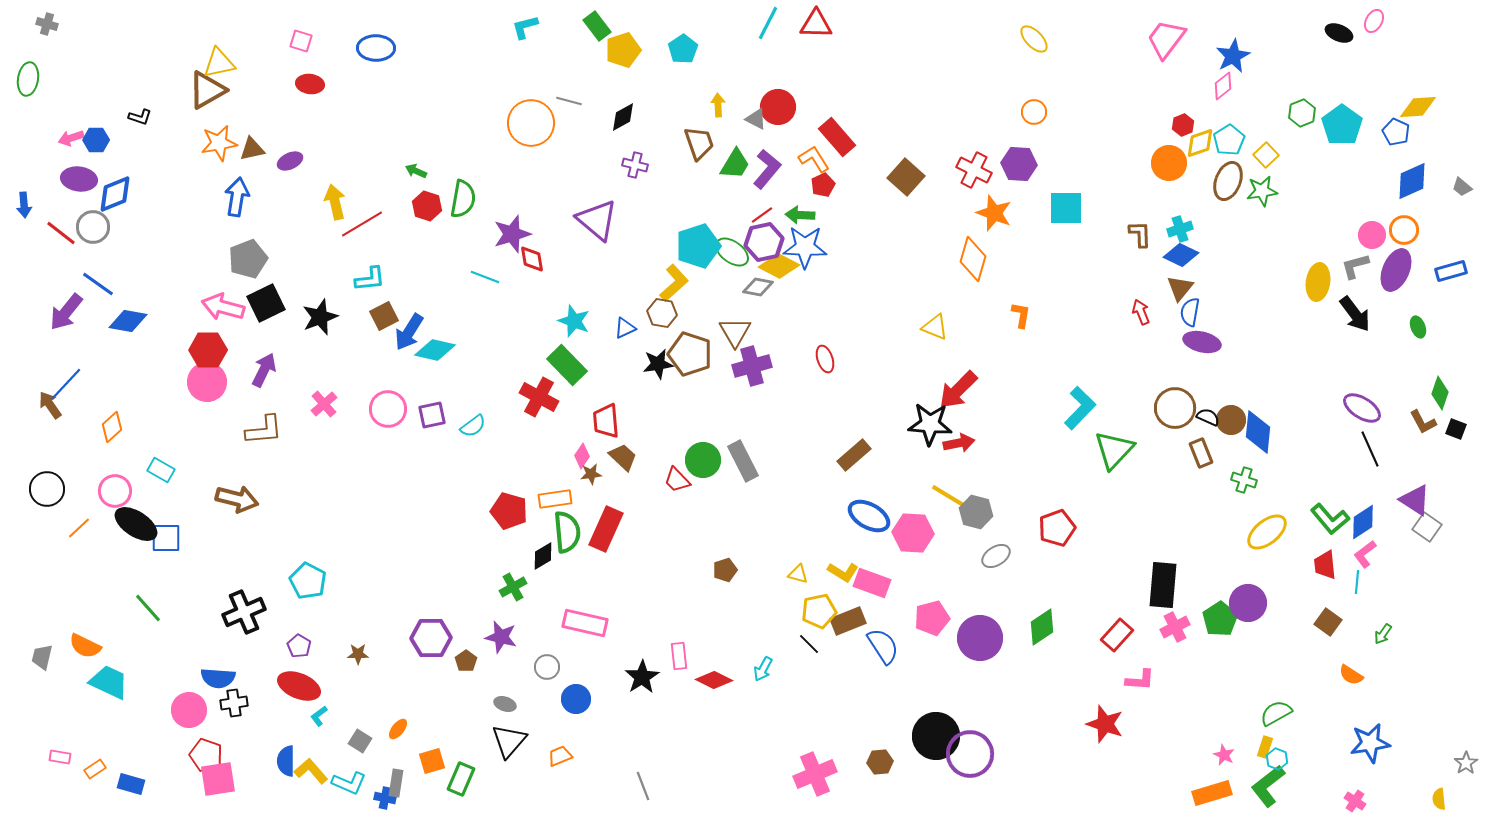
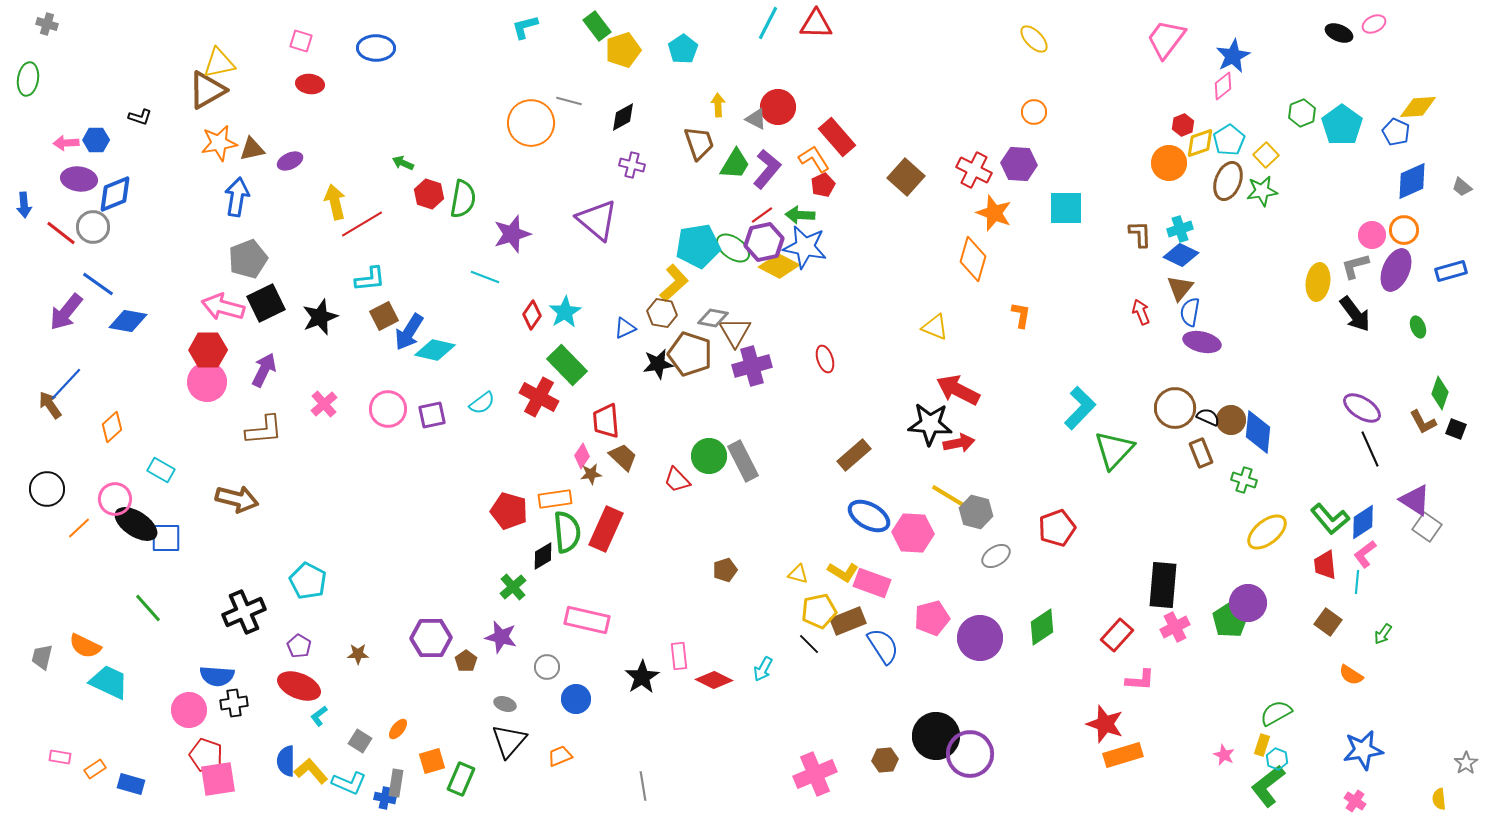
pink ellipse at (1374, 21): moved 3 px down; rotated 35 degrees clockwise
pink arrow at (71, 138): moved 5 px left, 5 px down; rotated 15 degrees clockwise
purple cross at (635, 165): moved 3 px left
green arrow at (416, 171): moved 13 px left, 8 px up
red hexagon at (427, 206): moved 2 px right, 12 px up
cyan pentagon at (698, 246): rotated 9 degrees clockwise
blue star at (805, 247): rotated 9 degrees clockwise
green ellipse at (732, 252): moved 1 px right, 4 px up
red diamond at (532, 259): moved 56 px down; rotated 44 degrees clockwise
gray diamond at (758, 287): moved 45 px left, 31 px down
cyan star at (574, 321): moved 9 px left, 9 px up; rotated 20 degrees clockwise
red arrow at (958, 390): rotated 72 degrees clockwise
cyan semicircle at (473, 426): moved 9 px right, 23 px up
green circle at (703, 460): moved 6 px right, 4 px up
pink circle at (115, 491): moved 8 px down
green cross at (513, 587): rotated 12 degrees counterclockwise
green pentagon at (1220, 619): moved 10 px right, 1 px down
pink rectangle at (585, 623): moved 2 px right, 3 px up
blue semicircle at (218, 678): moved 1 px left, 2 px up
blue star at (1370, 743): moved 7 px left, 7 px down
yellow rectangle at (1265, 747): moved 3 px left, 2 px up
brown hexagon at (880, 762): moved 5 px right, 2 px up
gray line at (643, 786): rotated 12 degrees clockwise
orange rectangle at (1212, 793): moved 89 px left, 38 px up
